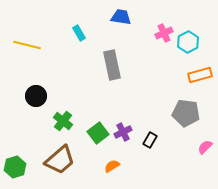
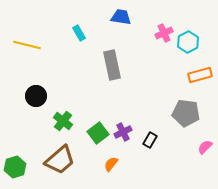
orange semicircle: moved 1 px left, 2 px up; rotated 21 degrees counterclockwise
